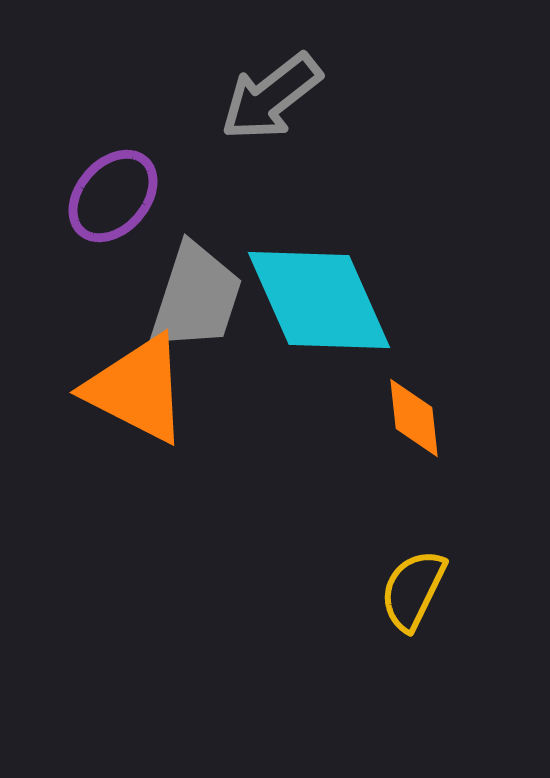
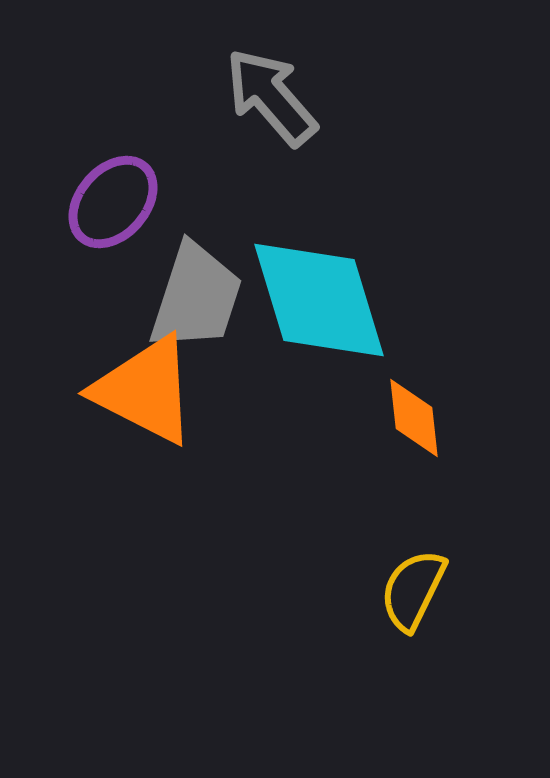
gray arrow: rotated 87 degrees clockwise
purple ellipse: moved 6 px down
cyan diamond: rotated 7 degrees clockwise
orange triangle: moved 8 px right, 1 px down
